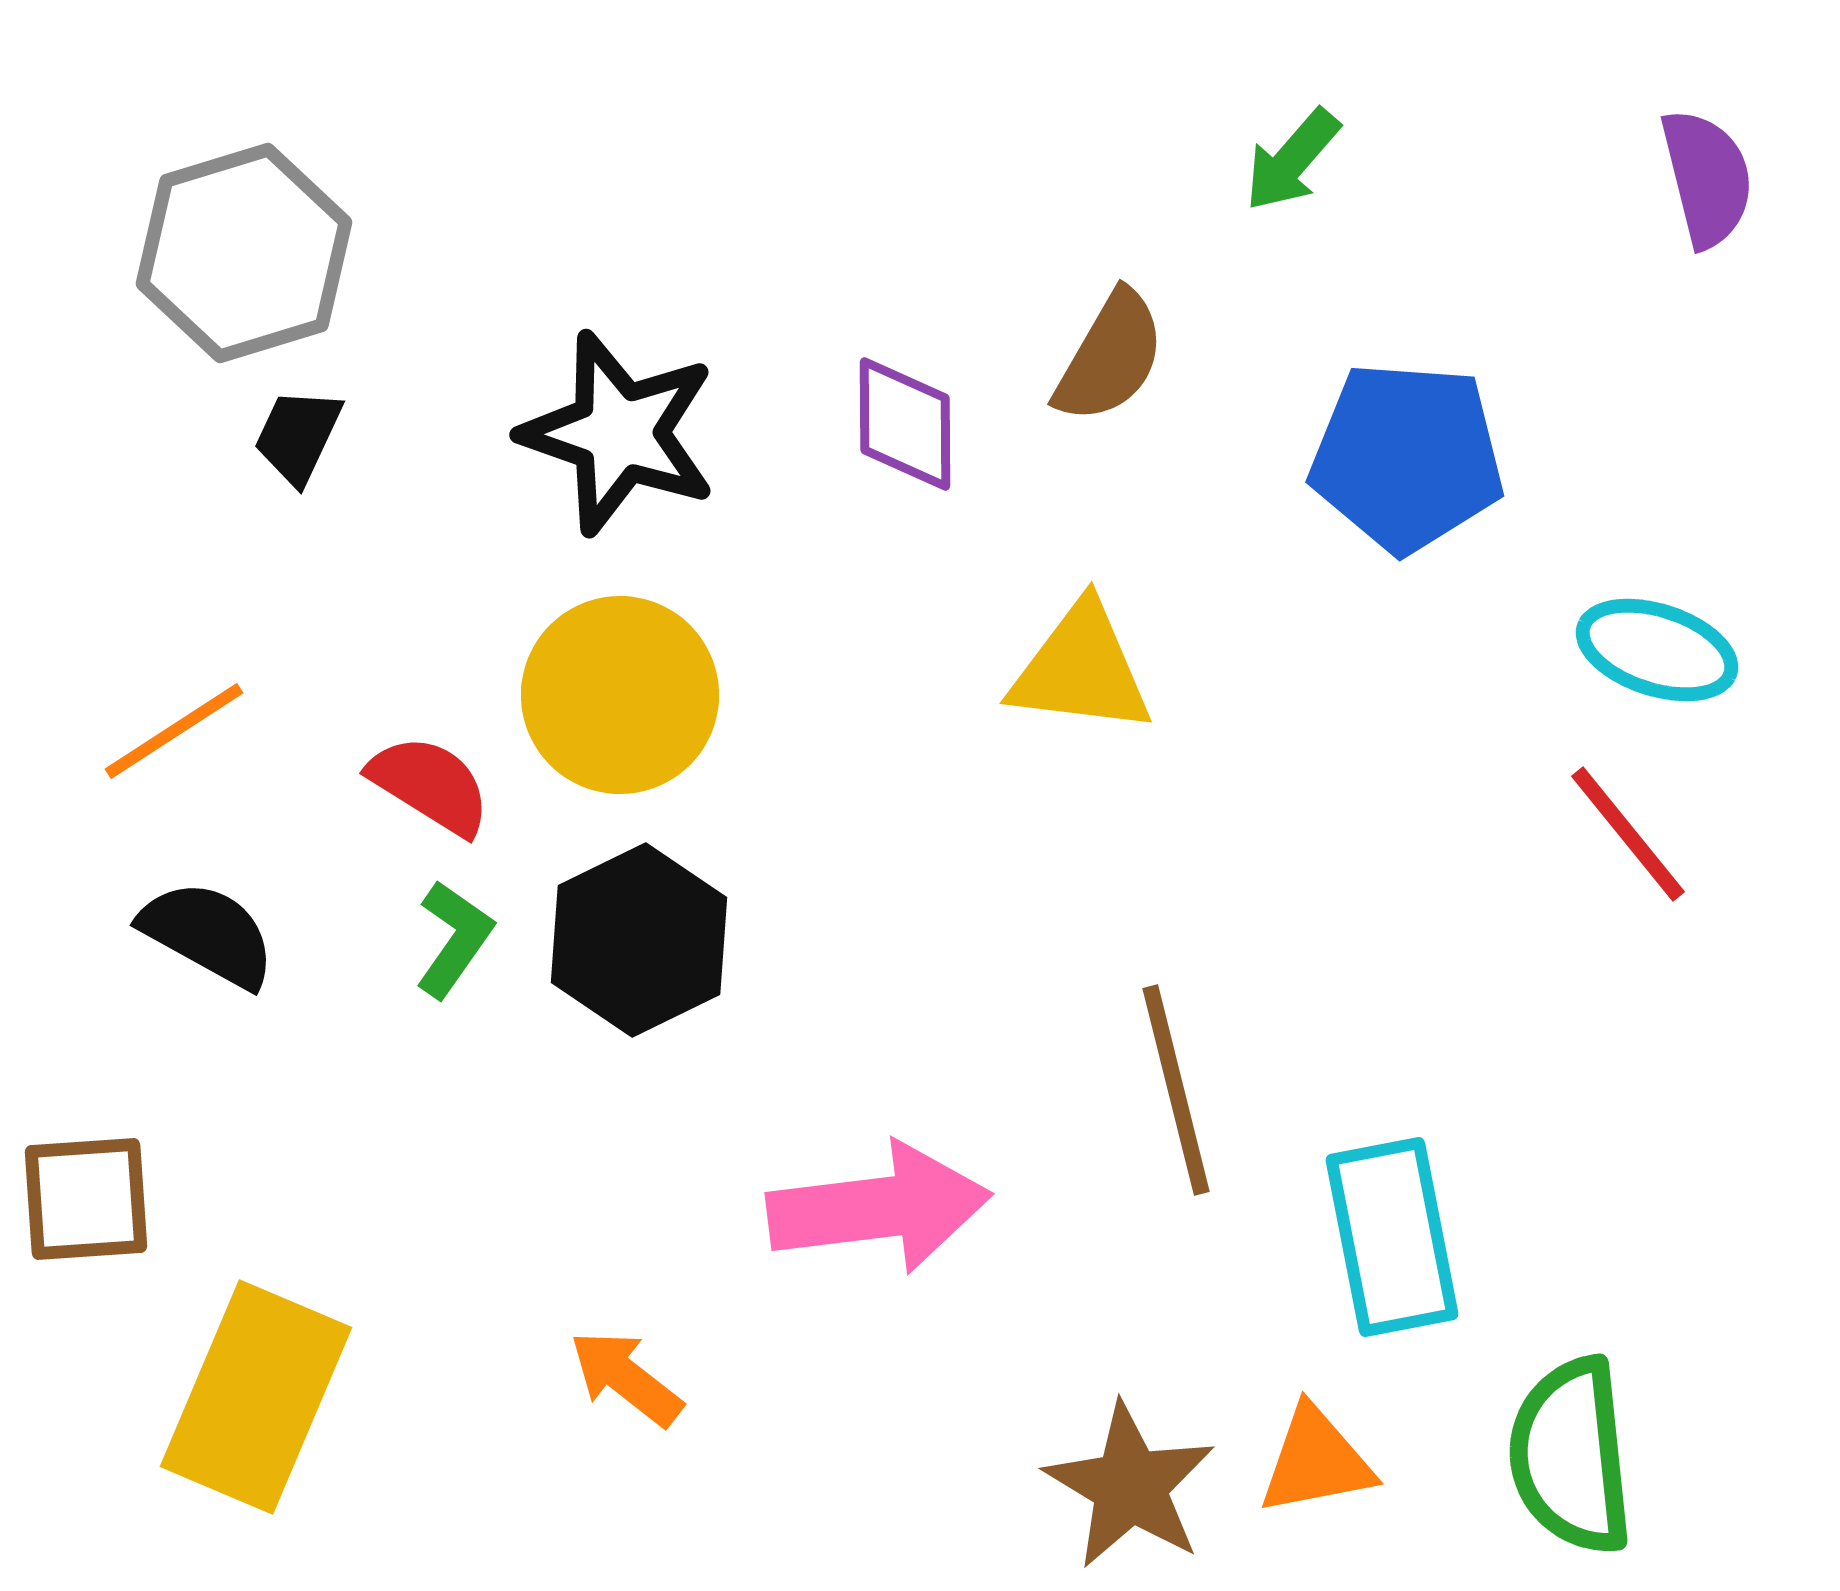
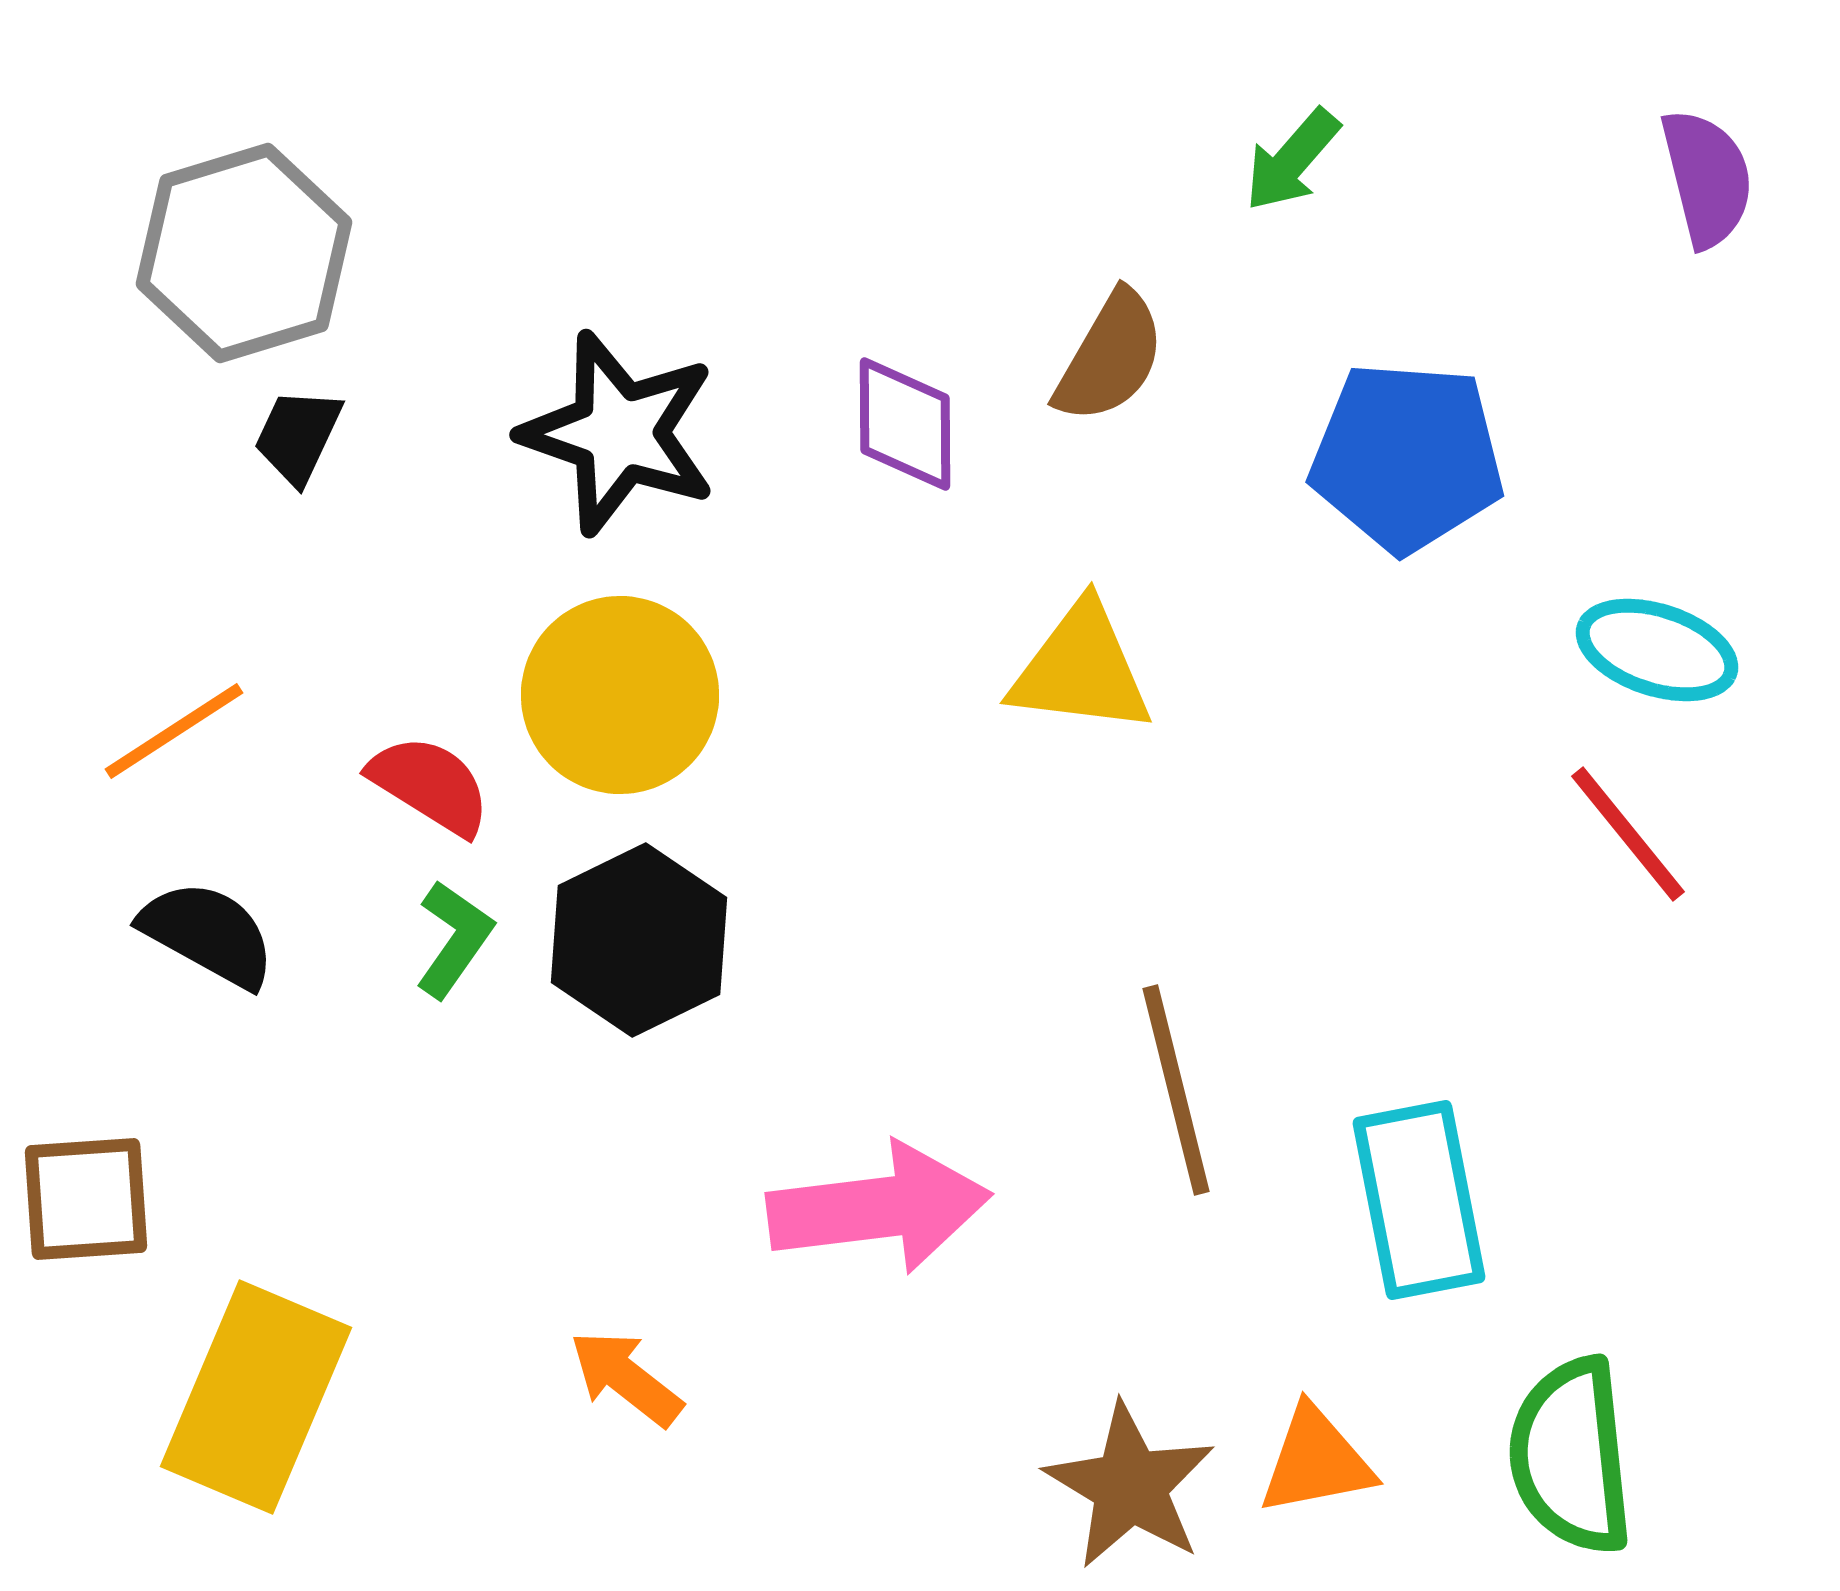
cyan rectangle: moved 27 px right, 37 px up
